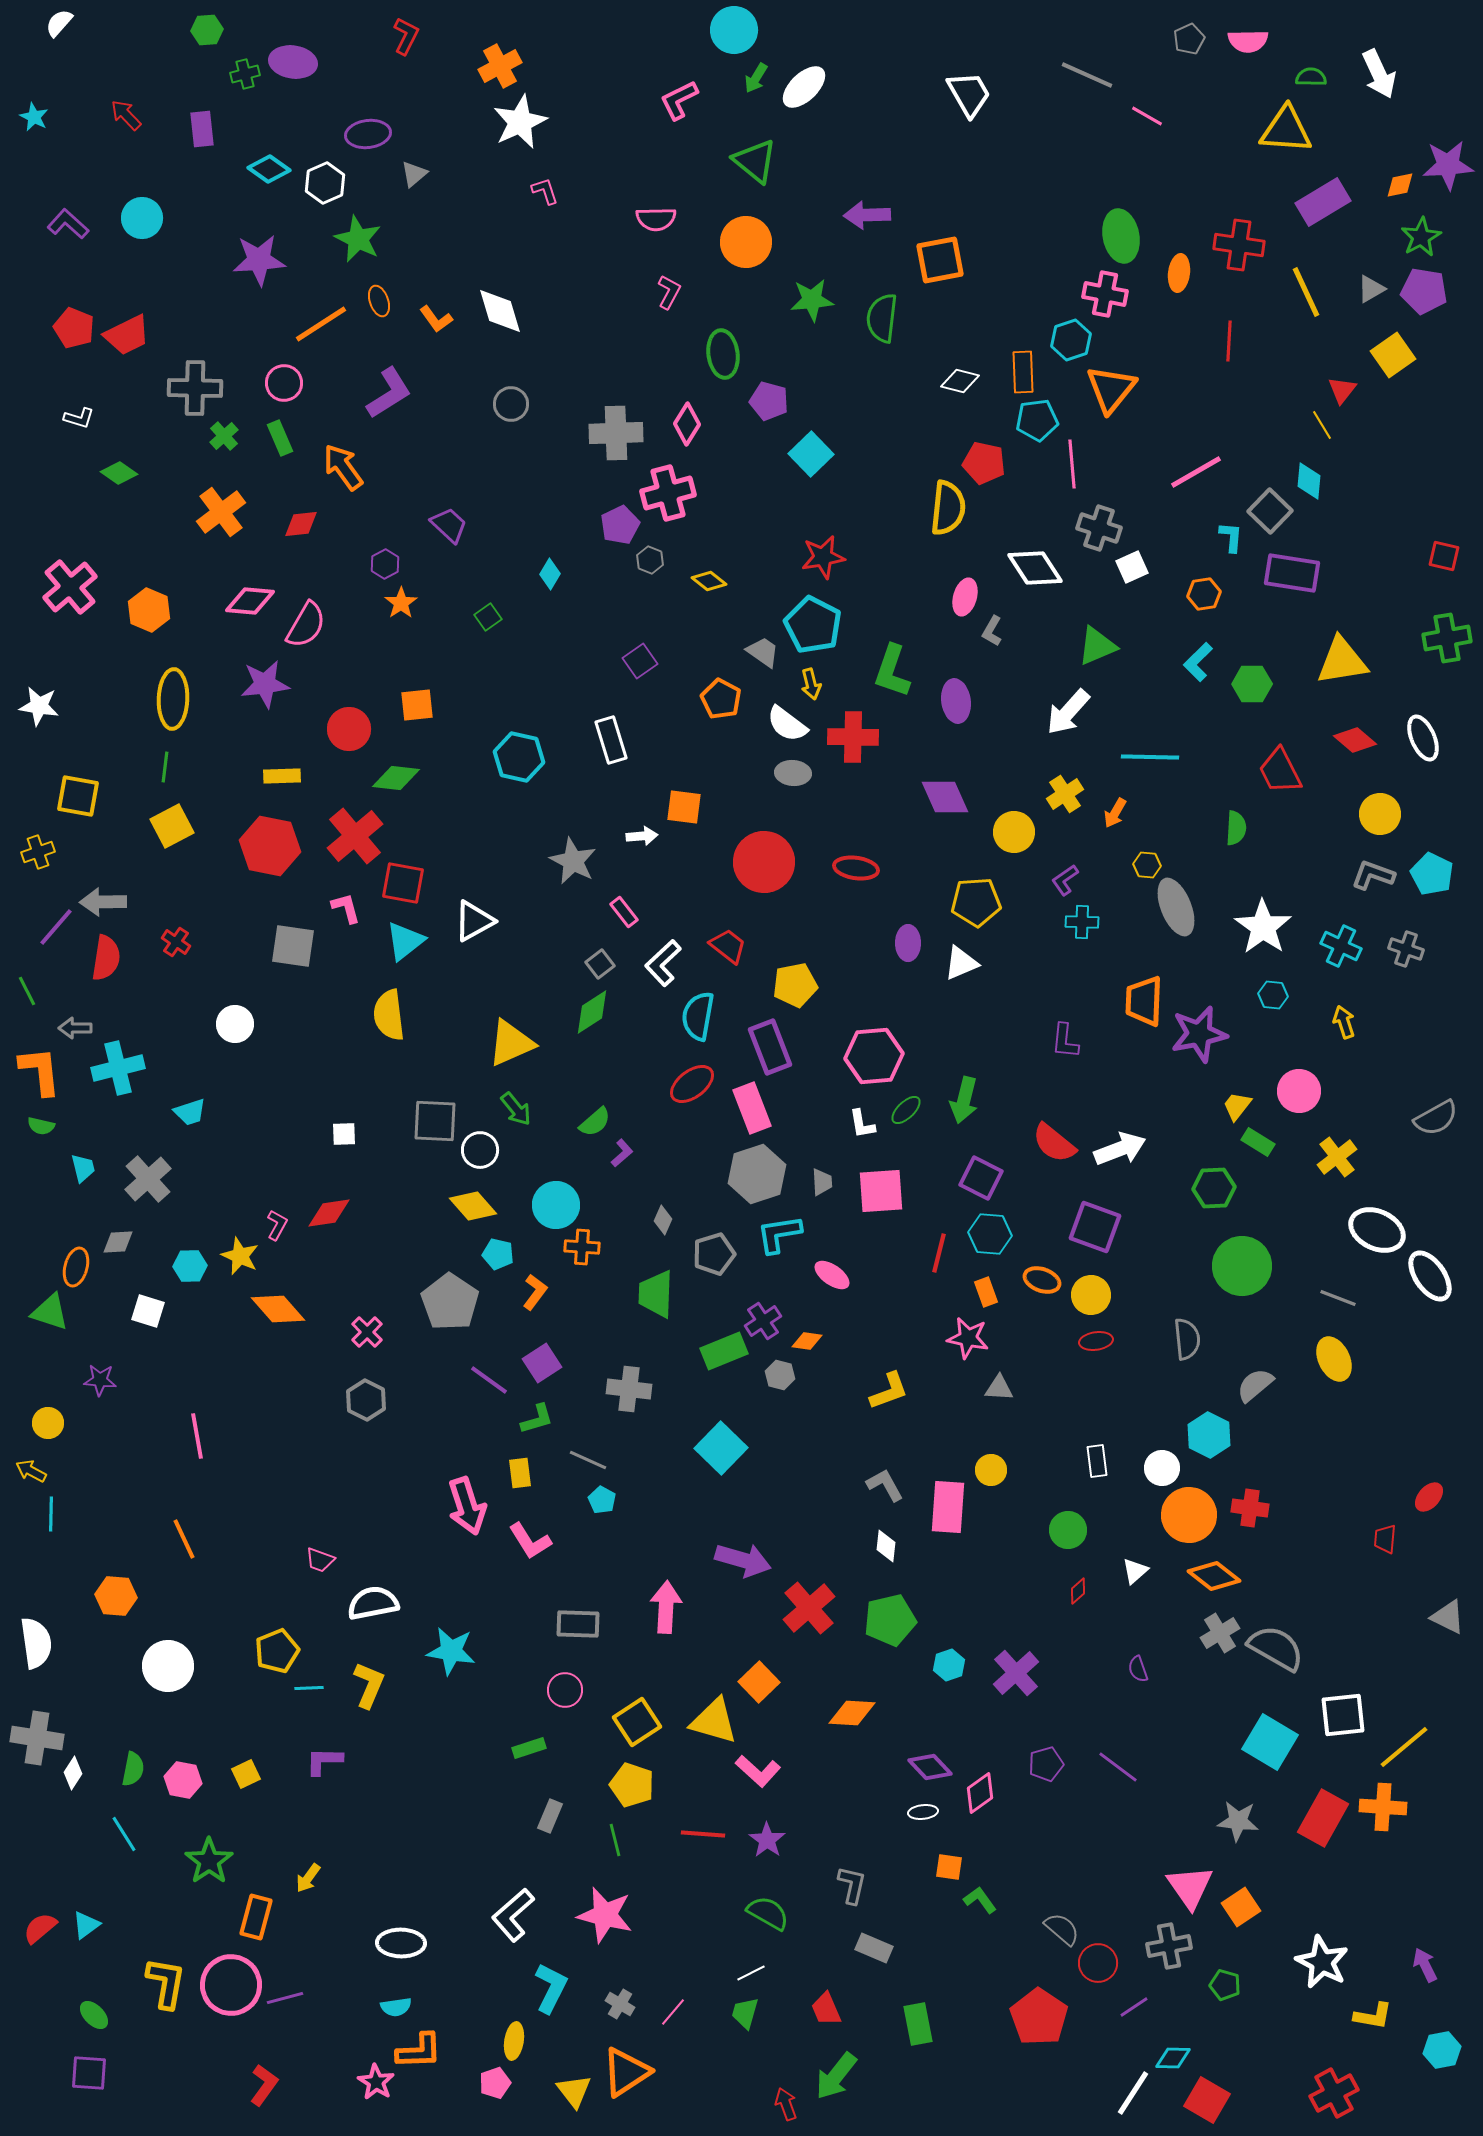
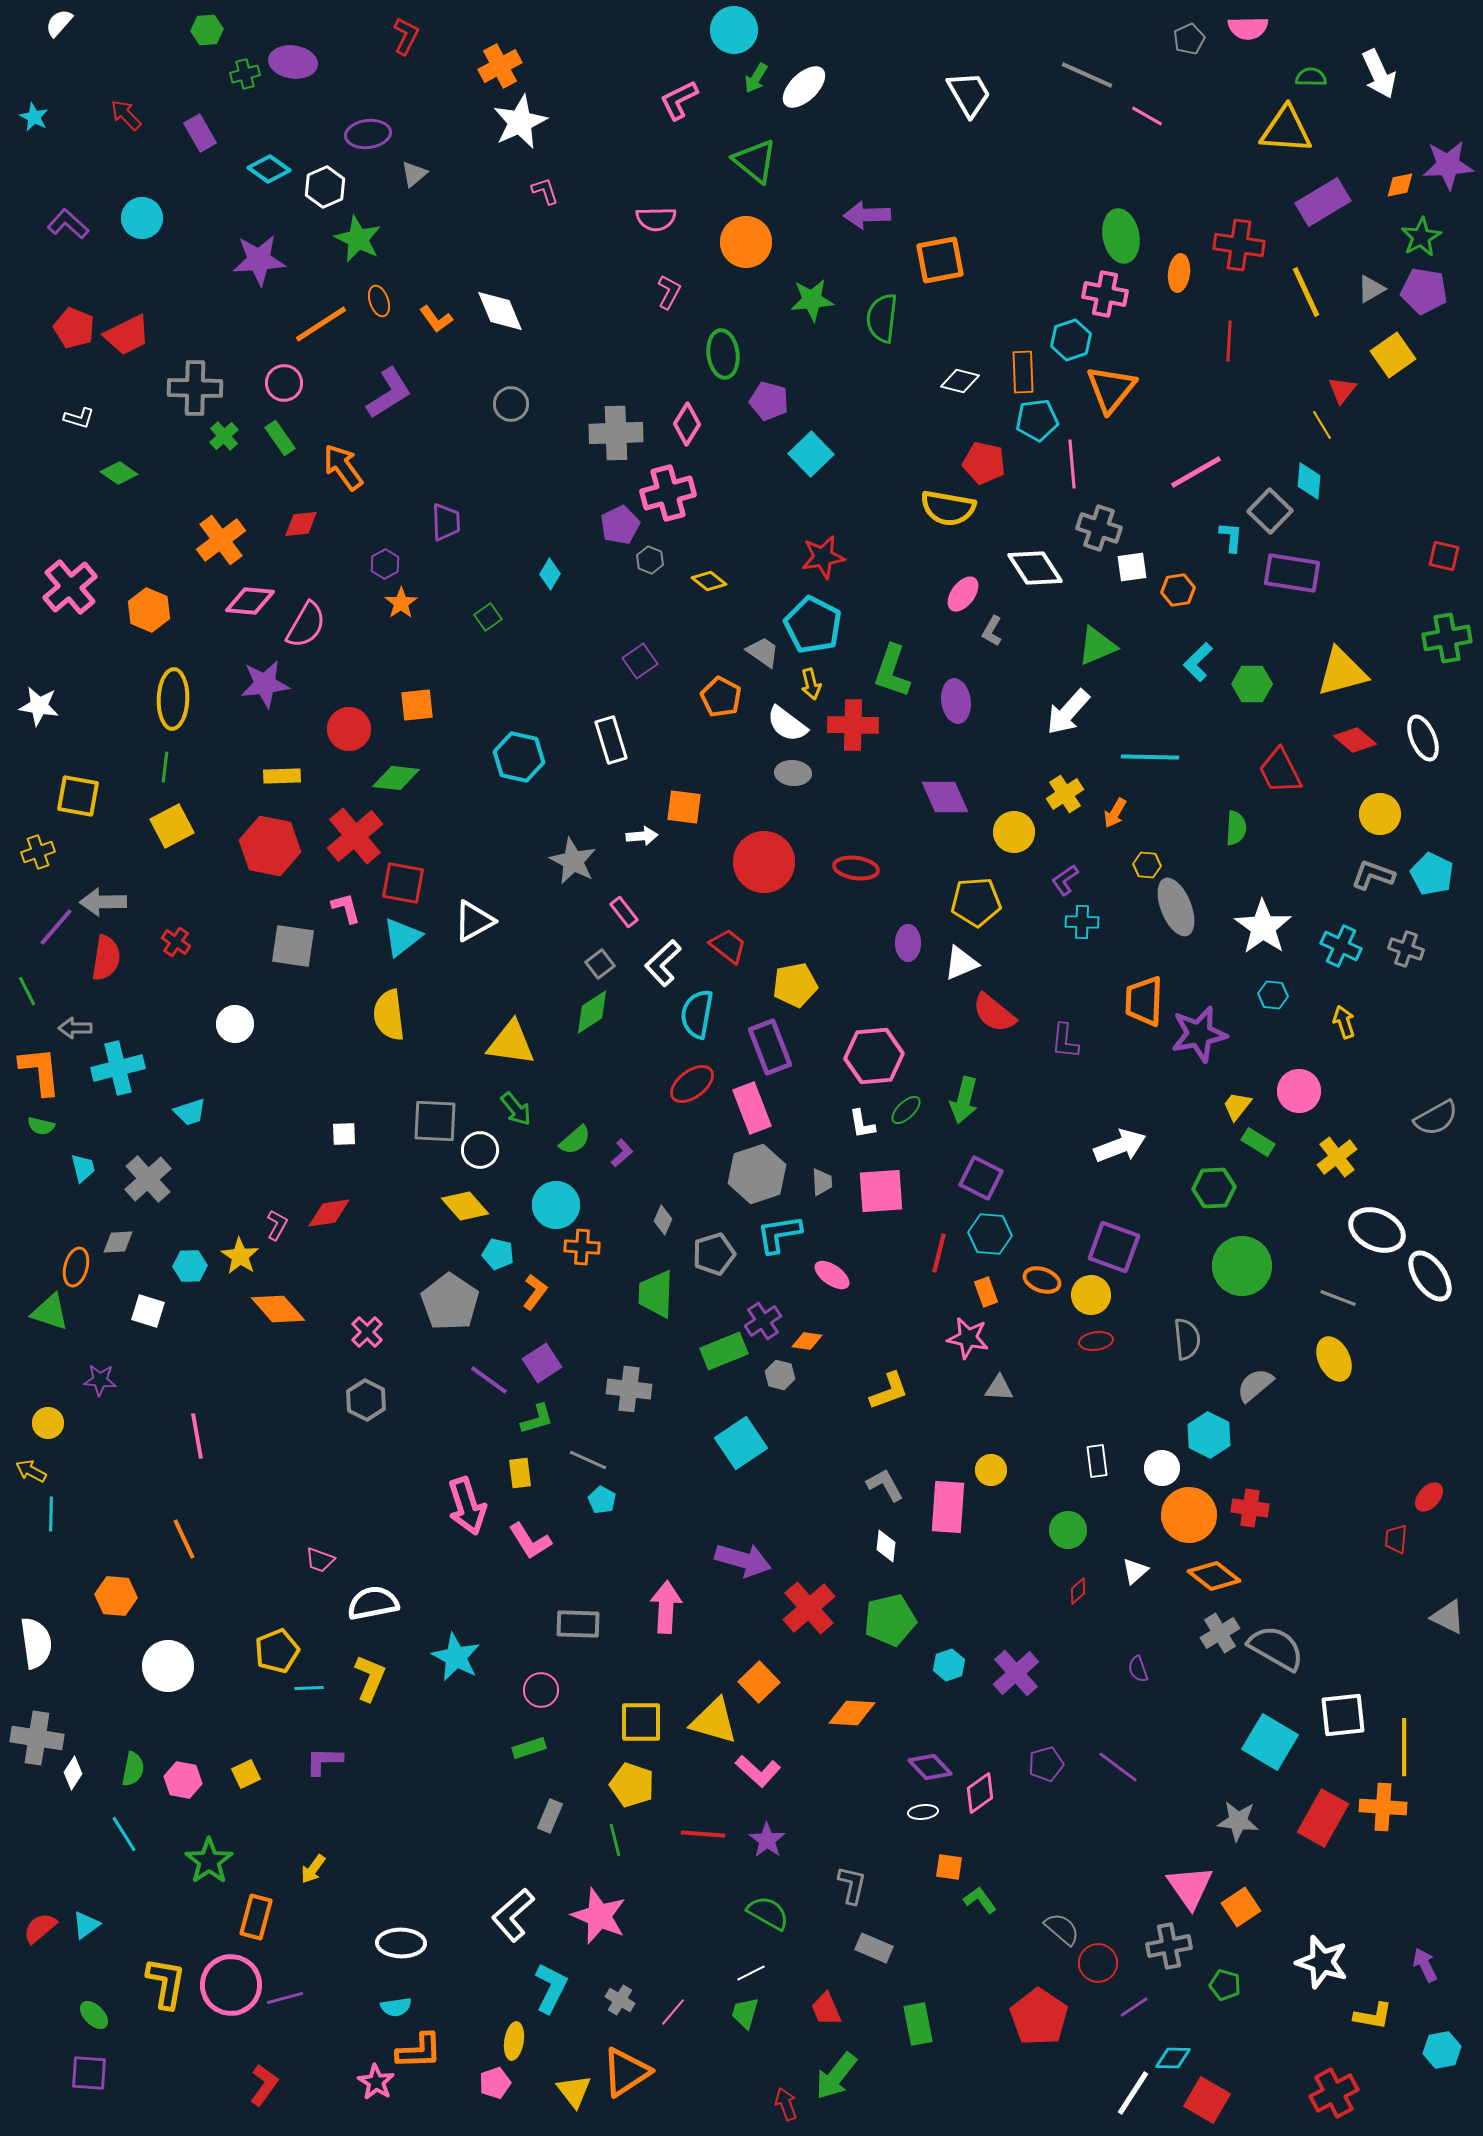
pink semicircle at (1248, 41): moved 13 px up
purple rectangle at (202, 129): moved 2 px left, 4 px down; rotated 24 degrees counterclockwise
white hexagon at (325, 183): moved 4 px down
white diamond at (500, 311): rotated 6 degrees counterclockwise
green rectangle at (280, 438): rotated 12 degrees counterclockwise
yellow semicircle at (948, 508): rotated 94 degrees clockwise
orange cross at (221, 512): moved 28 px down
purple trapezoid at (449, 525): moved 3 px left, 3 px up; rotated 45 degrees clockwise
white square at (1132, 567): rotated 16 degrees clockwise
orange hexagon at (1204, 594): moved 26 px left, 4 px up
pink ellipse at (965, 597): moved 2 px left, 3 px up; rotated 21 degrees clockwise
yellow triangle at (1342, 661): moved 11 px down; rotated 6 degrees counterclockwise
orange pentagon at (721, 699): moved 2 px up
red cross at (853, 737): moved 12 px up
cyan triangle at (405, 941): moved 3 px left, 4 px up
cyan semicircle at (698, 1016): moved 1 px left, 2 px up
yellow triangle at (511, 1043): rotated 32 degrees clockwise
green semicircle at (595, 1122): moved 20 px left, 18 px down
red semicircle at (1054, 1143): moved 60 px left, 130 px up
white arrow at (1120, 1149): moved 3 px up
yellow diamond at (473, 1206): moved 8 px left
purple square at (1095, 1227): moved 19 px right, 20 px down
yellow star at (240, 1256): rotated 9 degrees clockwise
cyan square at (721, 1448): moved 20 px right, 5 px up; rotated 12 degrees clockwise
red trapezoid at (1385, 1539): moved 11 px right
cyan star at (451, 1651): moved 5 px right, 6 px down; rotated 18 degrees clockwise
yellow L-shape at (369, 1685): moved 1 px right, 7 px up
pink circle at (565, 1690): moved 24 px left
yellow square at (637, 1722): moved 4 px right; rotated 33 degrees clockwise
yellow line at (1404, 1747): rotated 50 degrees counterclockwise
yellow arrow at (308, 1878): moved 5 px right, 9 px up
pink star at (605, 1915): moved 6 px left, 1 px down; rotated 8 degrees clockwise
white star at (1322, 1962): rotated 10 degrees counterclockwise
gray cross at (620, 2004): moved 4 px up
